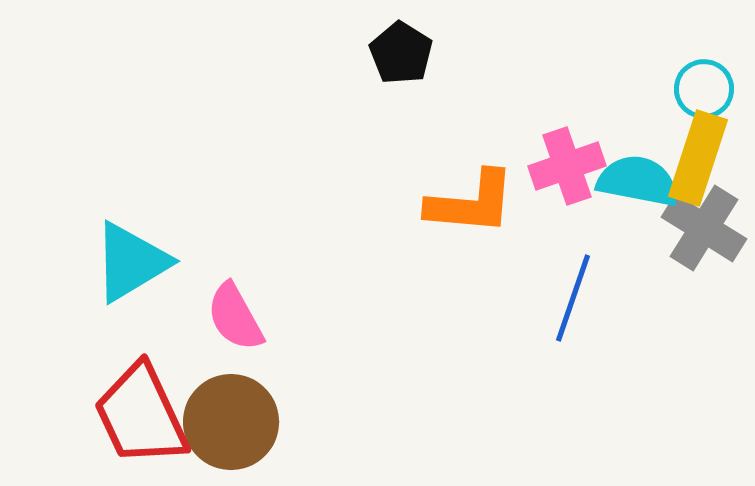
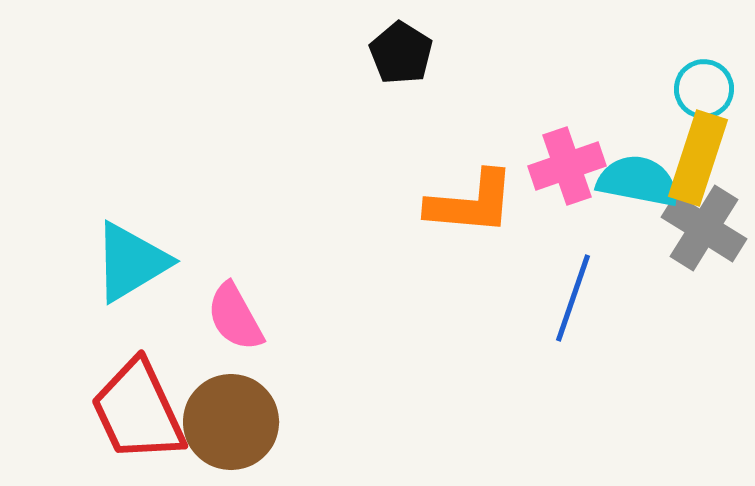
red trapezoid: moved 3 px left, 4 px up
